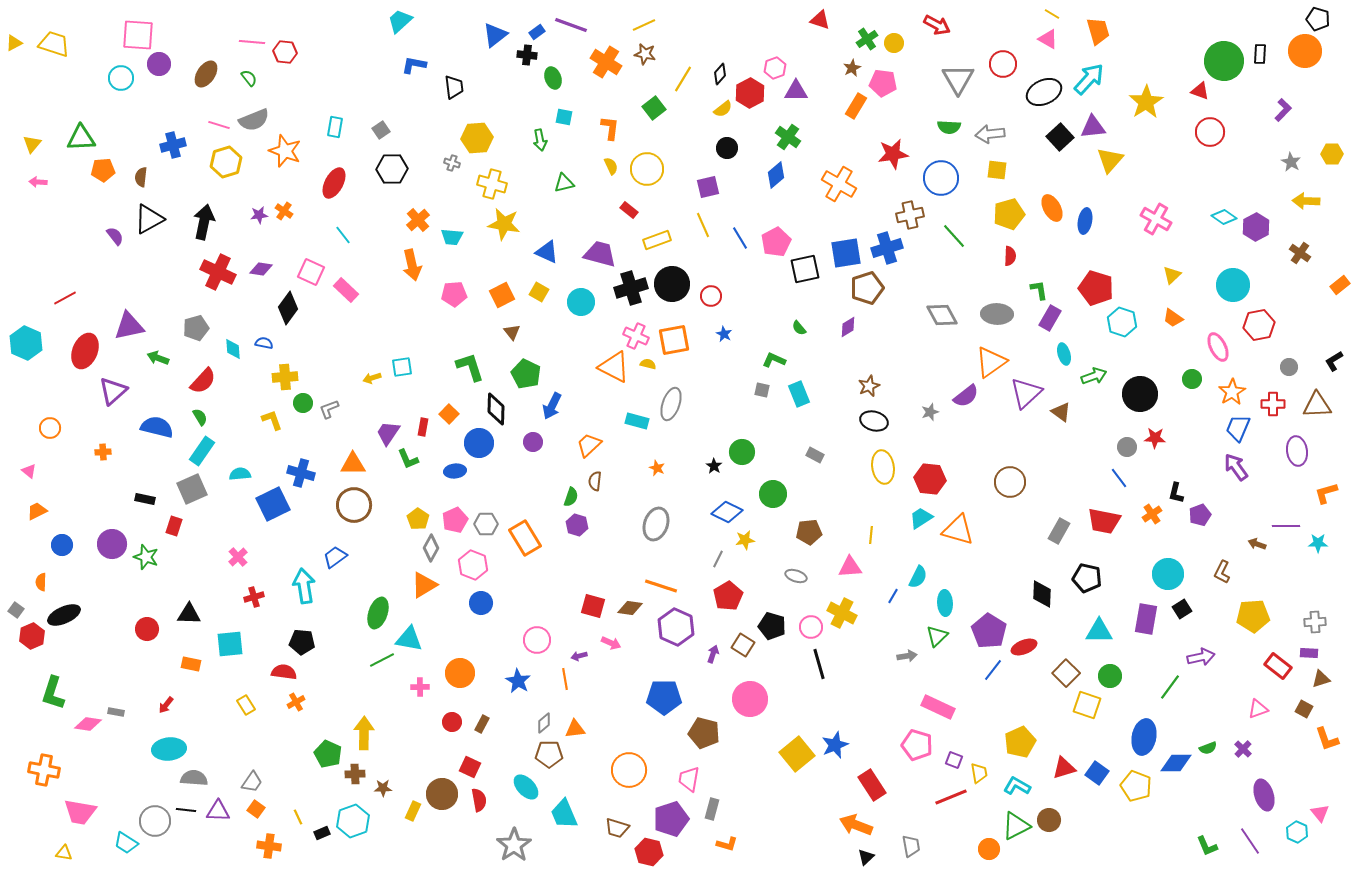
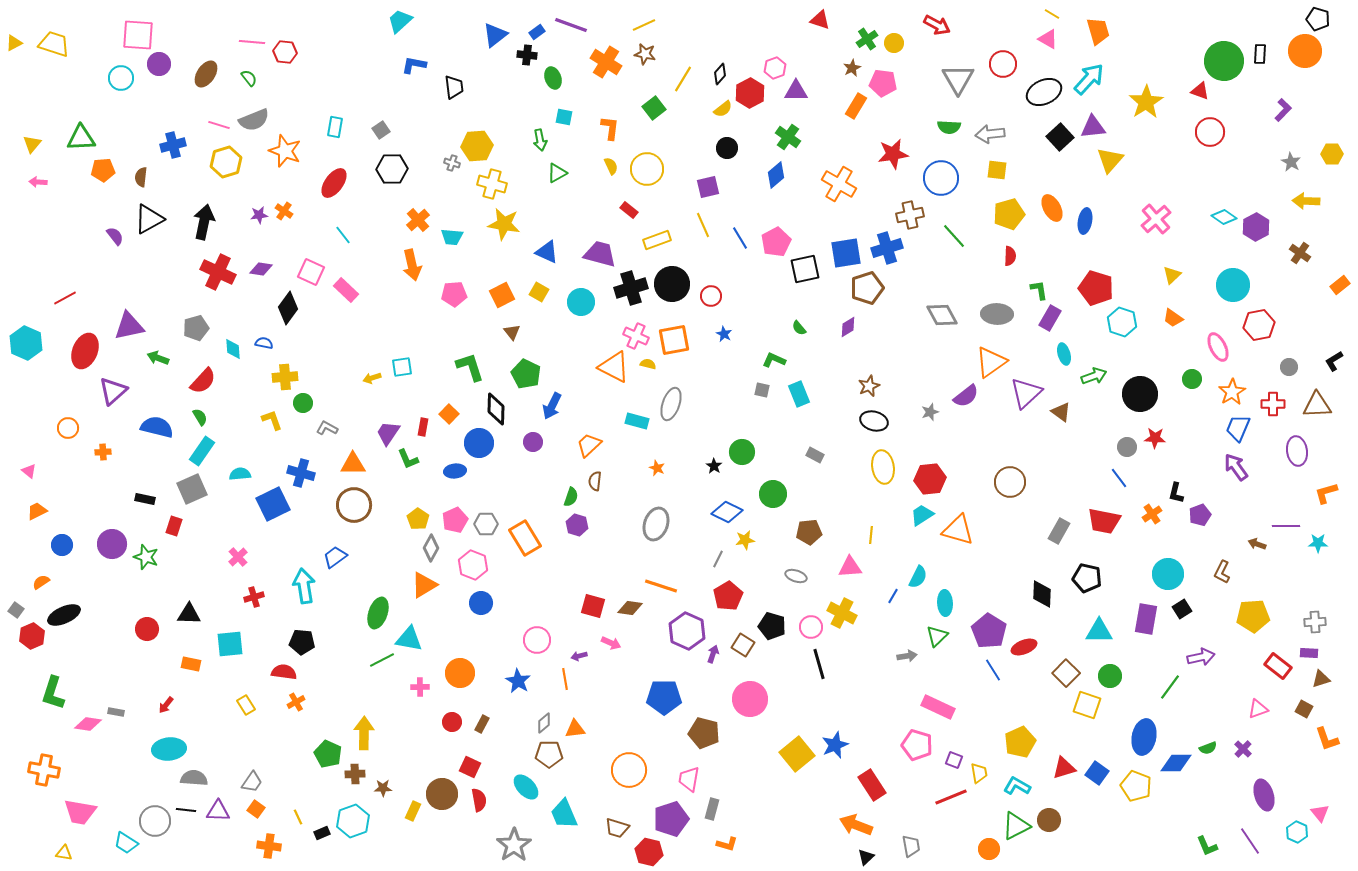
yellow hexagon at (477, 138): moved 8 px down
red ellipse at (334, 183): rotated 8 degrees clockwise
green triangle at (564, 183): moved 7 px left, 10 px up; rotated 15 degrees counterclockwise
pink cross at (1156, 219): rotated 20 degrees clockwise
gray L-shape at (329, 409): moved 2 px left, 19 px down; rotated 50 degrees clockwise
orange circle at (50, 428): moved 18 px right
red hexagon at (930, 479): rotated 12 degrees counterclockwise
cyan trapezoid at (921, 518): moved 1 px right, 3 px up
orange semicircle at (41, 582): rotated 54 degrees clockwise
purple hexagon at (676, 627): moved 11 px right, 4 px down
blue line at (993, 670): rotated 70 degrees counterclockwise
